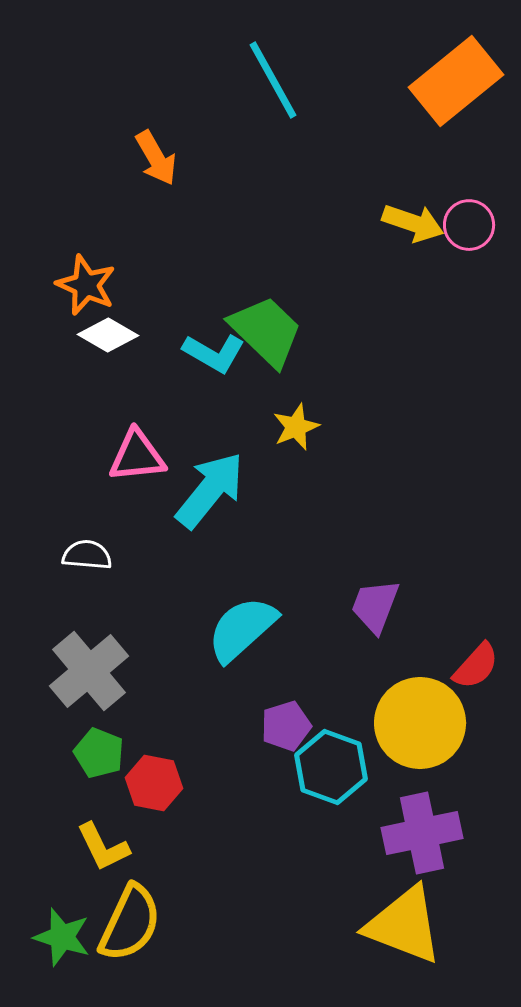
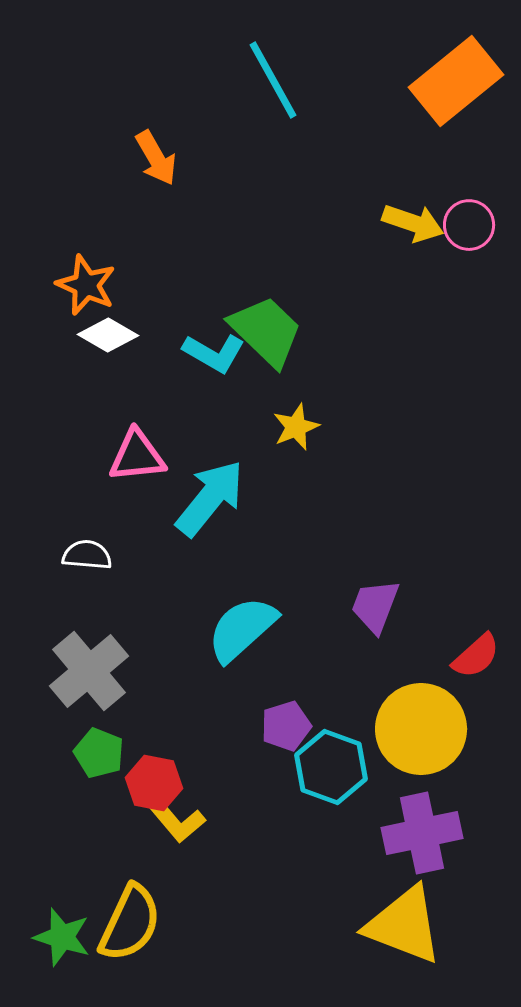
cyan arrow: moved 8 px down
red semicircle: moved 10 px up; rotated 6 degrees clockwise
yellow circle: moved 1 px right, 6 px down
yellow L-shape: moved 74 px right, 26 px up; rotated 14 degrees counterclockwise
